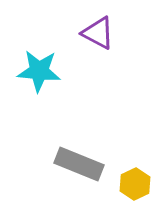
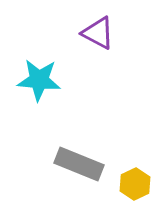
cyan star: moved 9 px down
